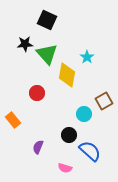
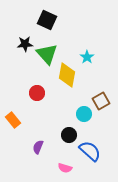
brown square: moved 3 px left
